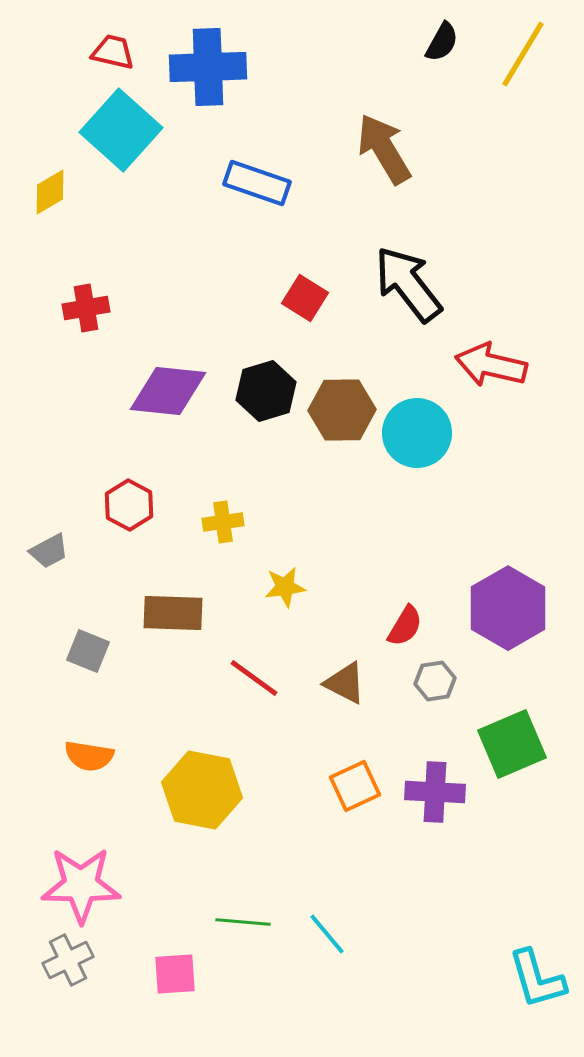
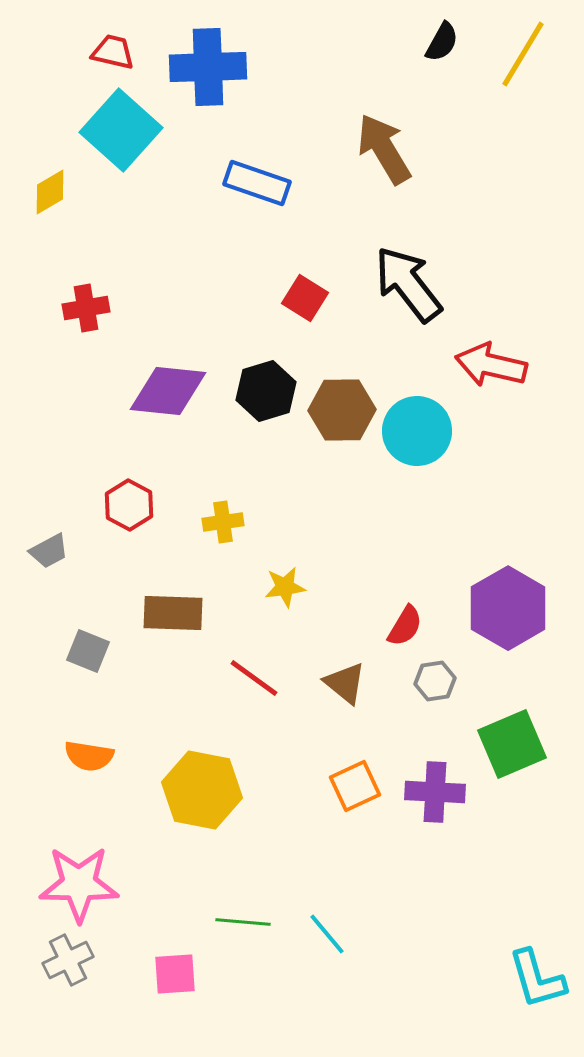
cyan circle: moved 2 px up
brown triangle: rotated 12 degrees clockwise
pink star: moved 2 px left, 1 px up
